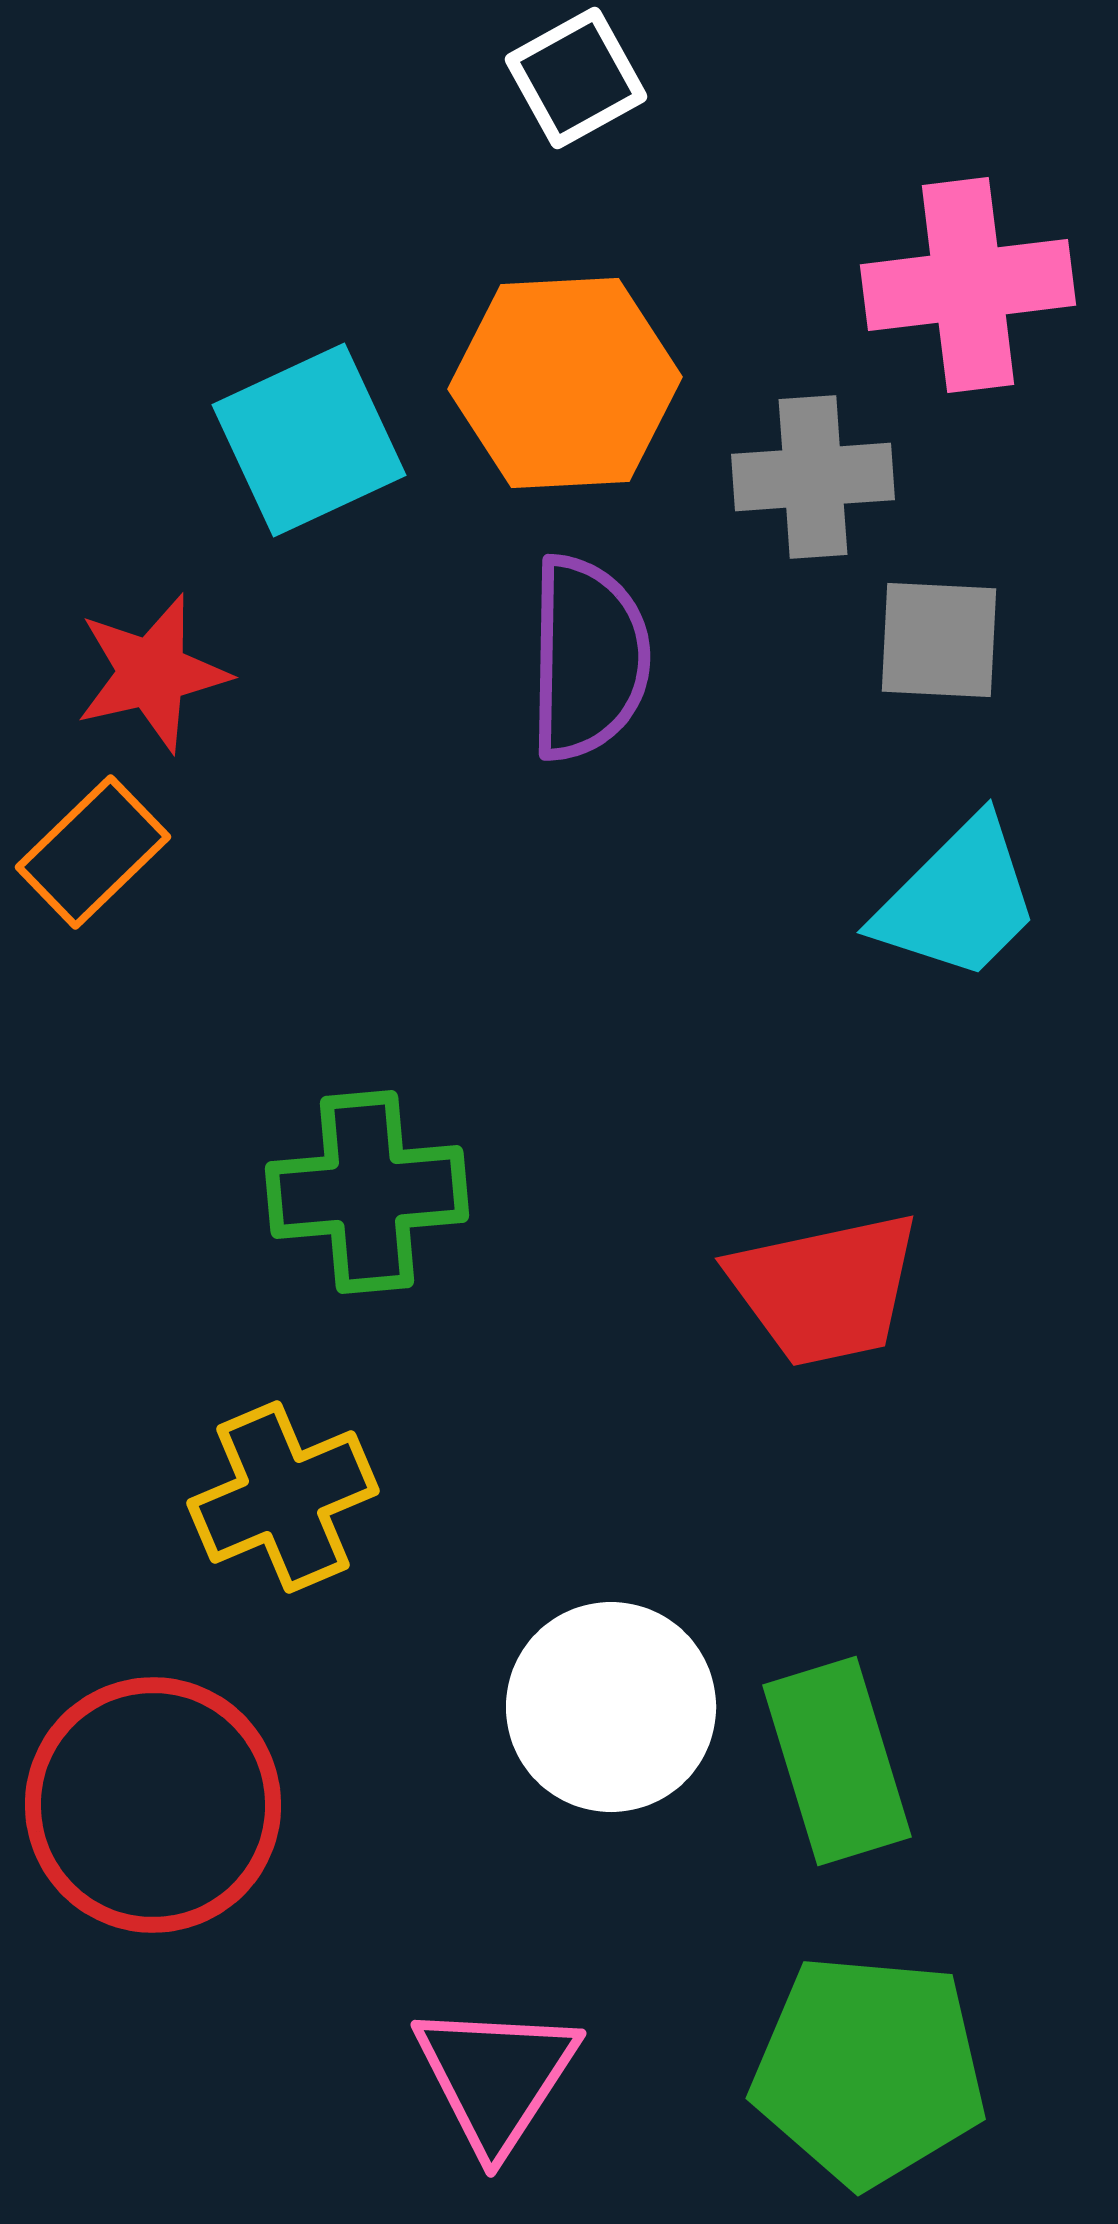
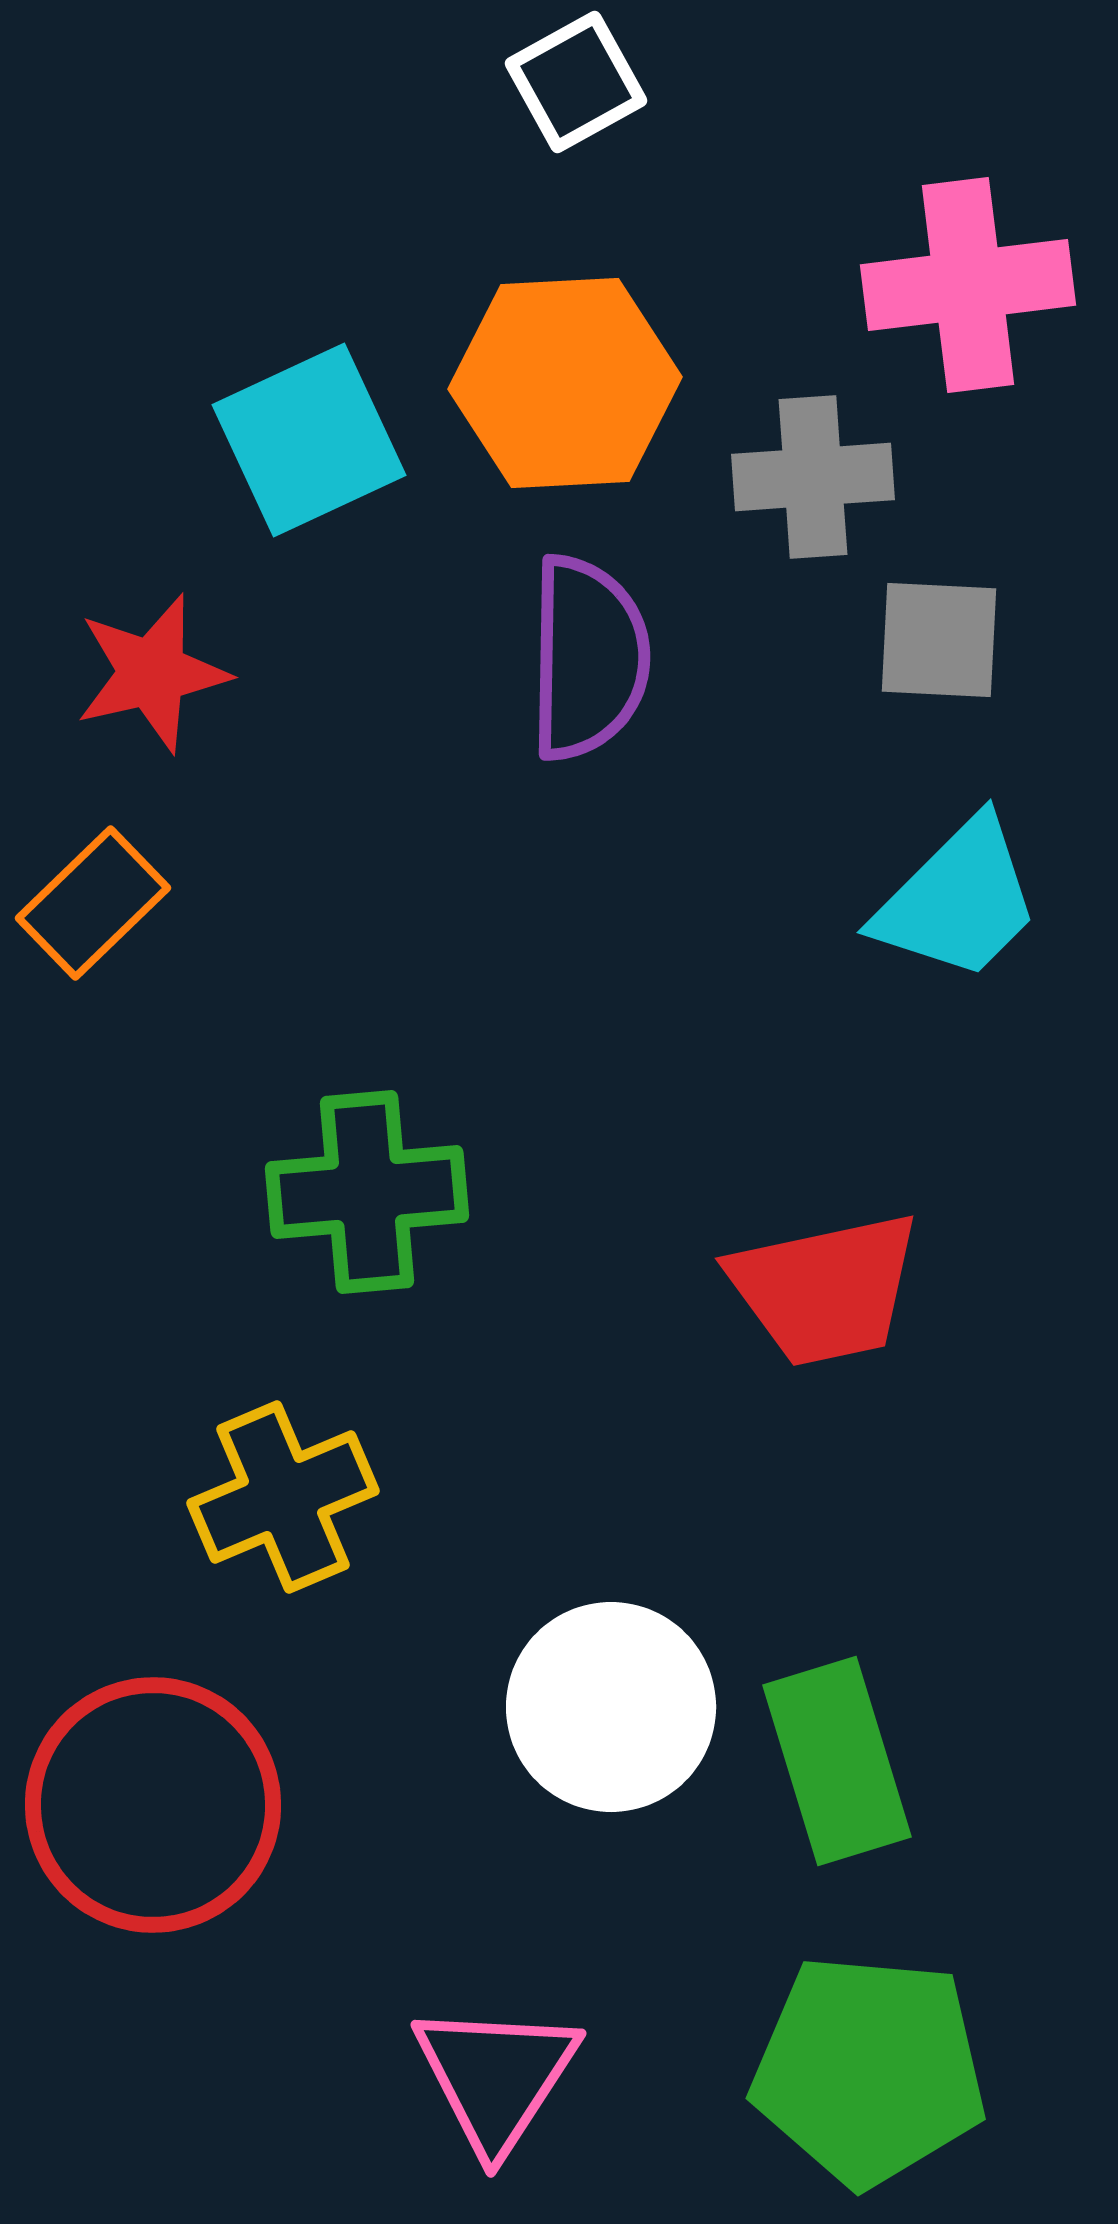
white square: moved 4 px down
orange rectangle: moved 51 px down
